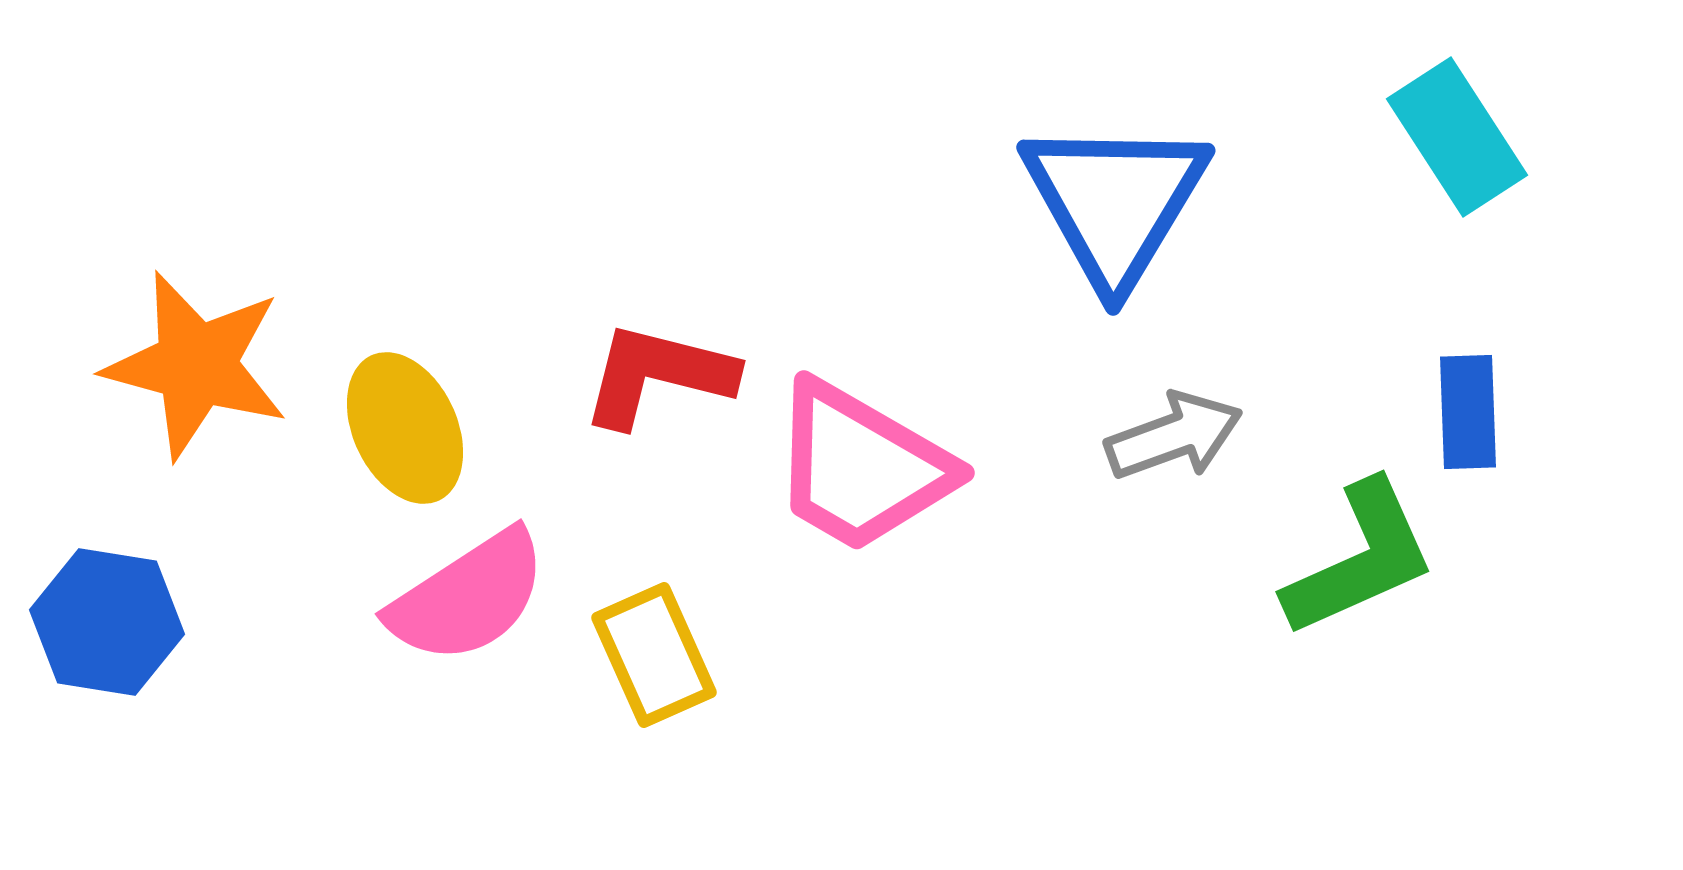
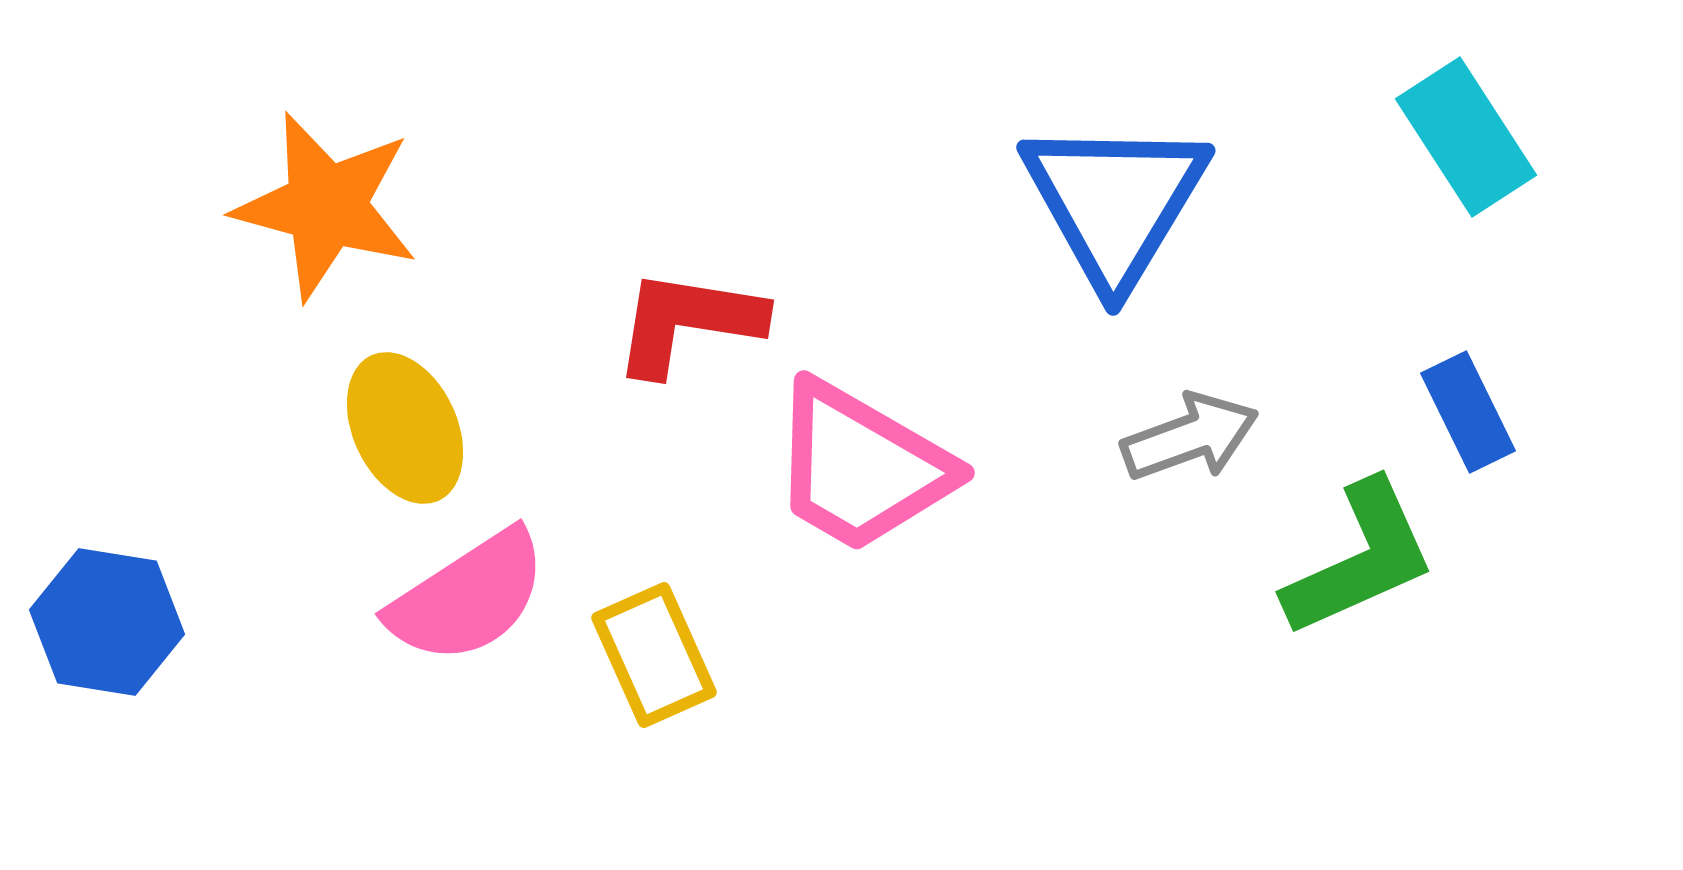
cyan rectangle: moved 9 px right
orange star: moved 130 px right, 159 px up
red L-shape: moved 30 px right, 53 px up; rotated 5 degrees counterclockwise
blue rectangle: rotated 24 degrees counterclockwise
gray arrow: moved 16 px right, 1 px down
